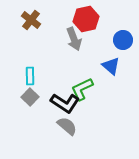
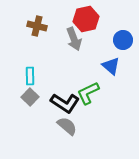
brown cross: moved 6 px right, 6 px down; rotated 24 degrees counterclockwise
green L-shape: moved 6 px right, 4 px down
